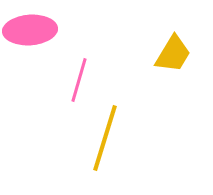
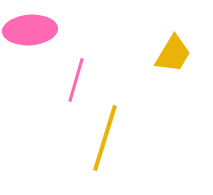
pink line: moved 3 px left
